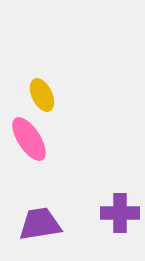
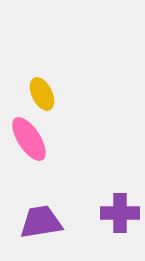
yellow ellipse: moved 1 px up
purple trapezoid: moved 1 px right, 2 px up
